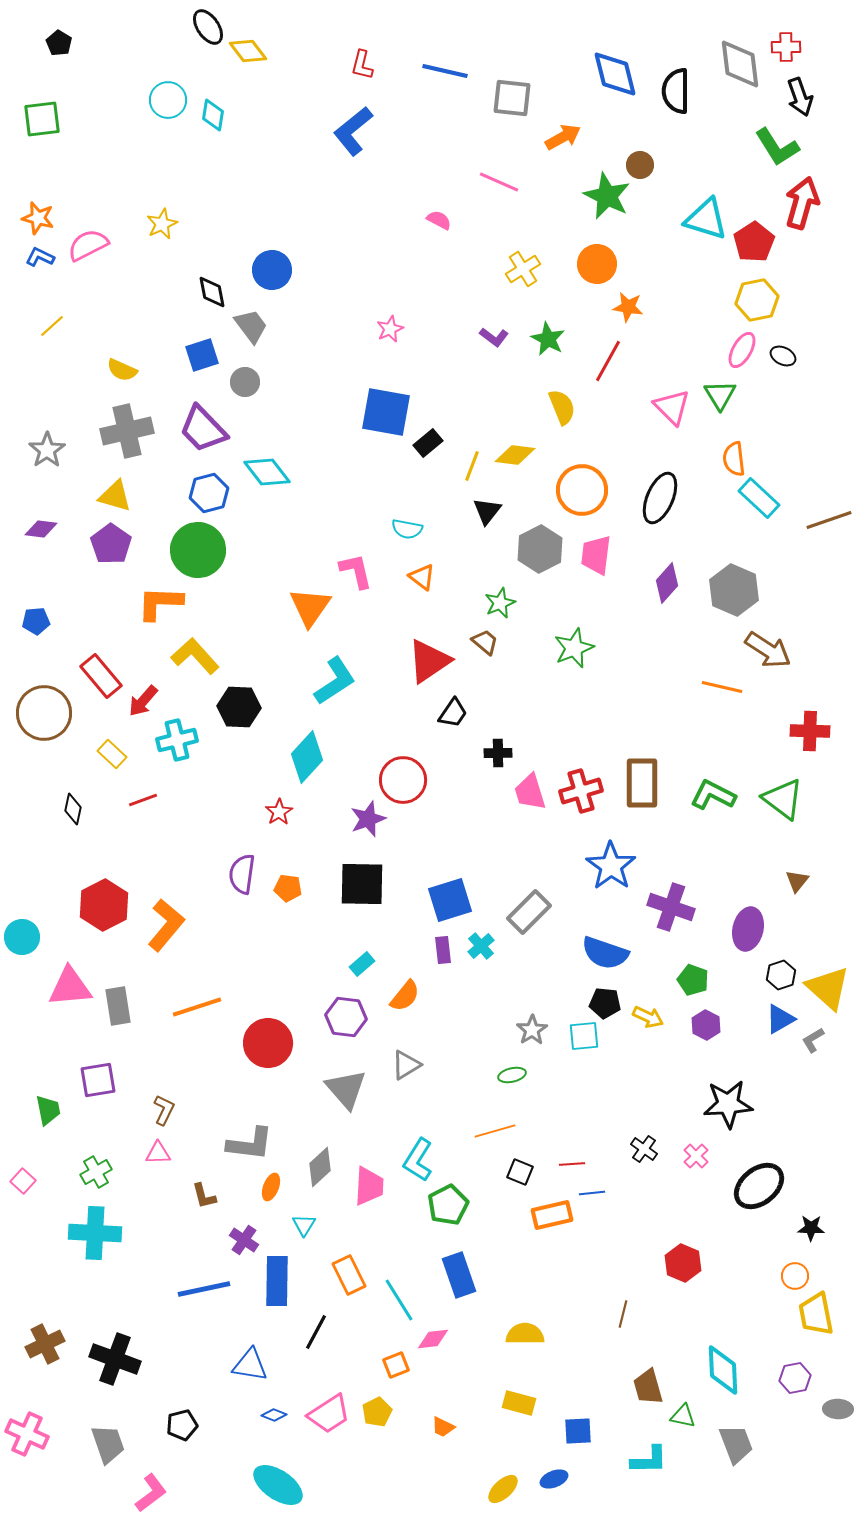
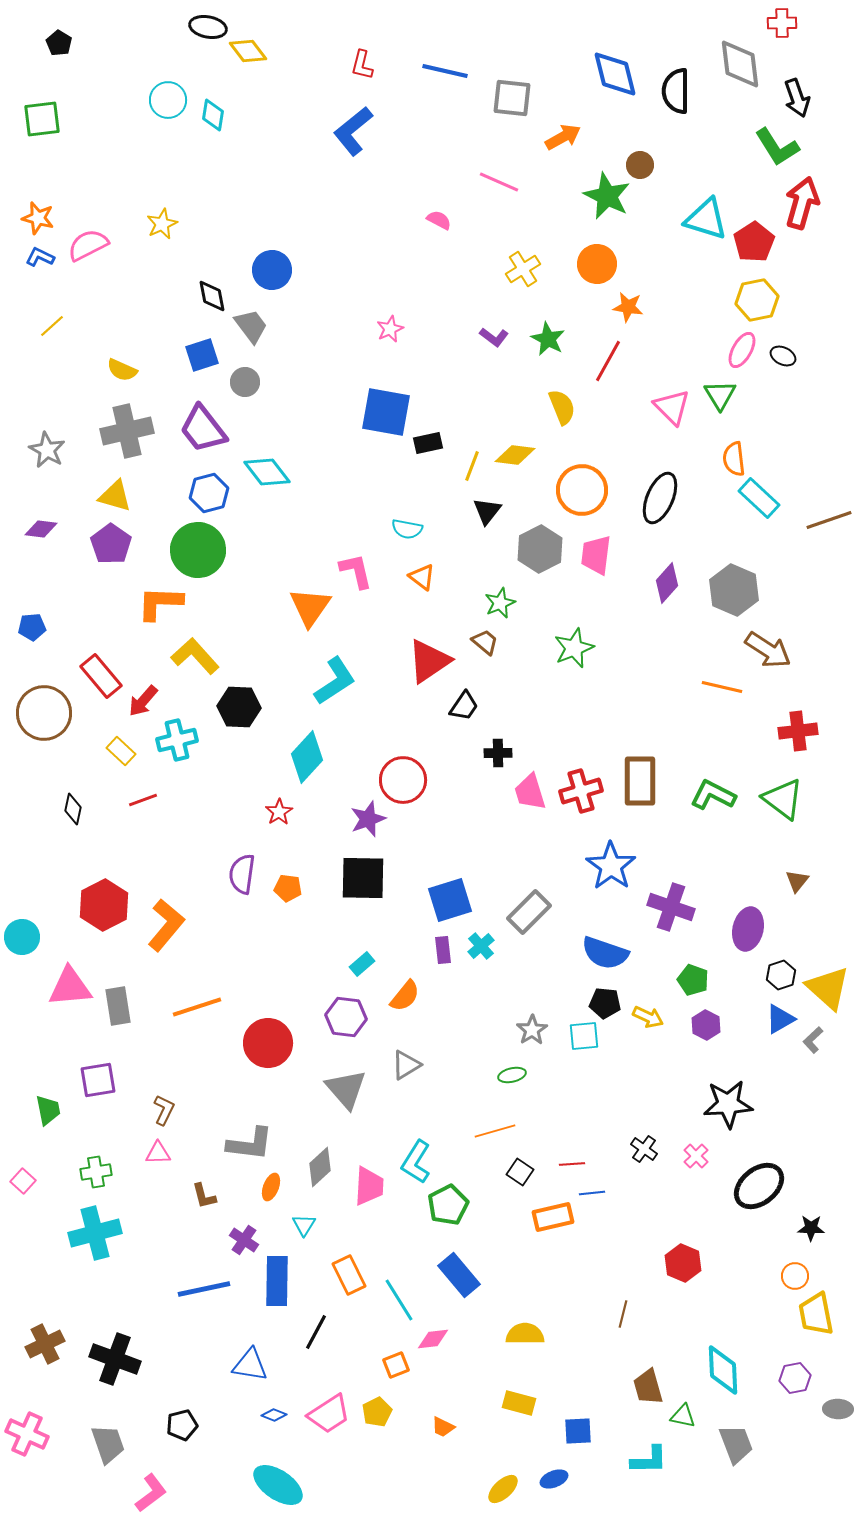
black ellipse at (208, 27): rotated 45 degrees counterclockwise
red cross at (786, 47): moved 4 px left, 24 px up
black arrow at (800, 97): moved 3 px left, 1 px down
black diamond at (212, 292): moved 4 px down
purple trapezoid at (203, 429): rotated 6 degrees clockwise
black rectangle at (428, 443): rotated 28 degrees clockwise
gray star at (47, 450): rotated 9 degrees counterclockwise
blue pentagon at (36, 621): moved 4 px left, 6 px down
black trapezoid at (453, 713): moved 11 px right, 7 px up
red cross at (810, 731): moved 12 px left; rotated 9 degrees counterclockwise
yellow rectangle at (112, 754): moved 9 px right, 3 px up
brown rectangle at (642, 783): moved 2 px left, 2 px up
black square at (362, 884): moved 1 px right, 6 px up
gray L-shape at (813, 1040): rotated 12 degrees counterclockwise
cyan L-shape at (418, 1160): moved 2 px left, 2 px down
green cross at (96, 1172): rotated 20 degrees clockwise
black square at (520, 1172): rotated 12 degrees clockwise
orange rectangle at (552, 1215): moved 1 px right, 2 px down
cyan cross at (95, 1233): rotated 18 degrees counterclockwise
blue rectangle at (459, 1275): rotated 21 degrees counterclockwise
